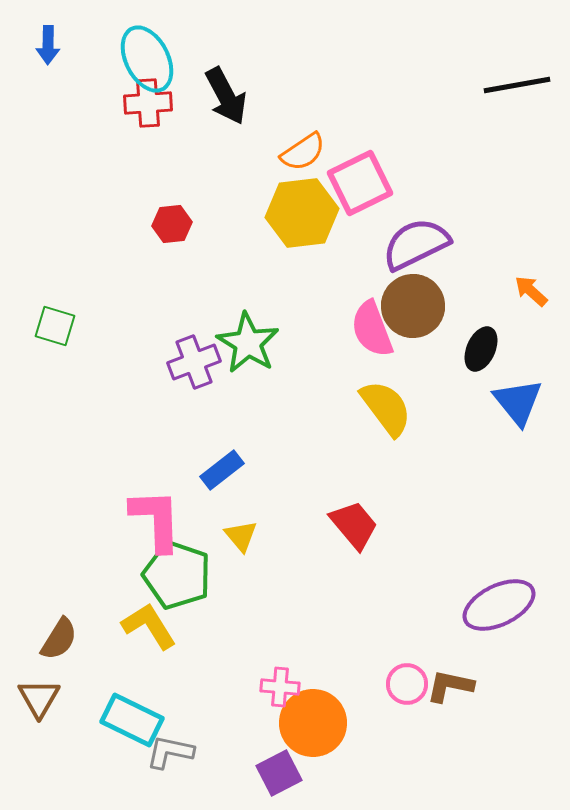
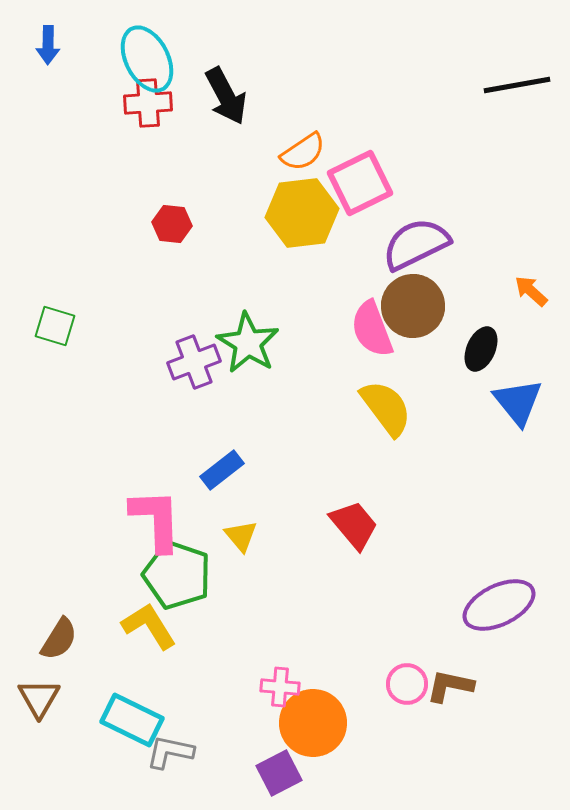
red hexagon: rotated 12 degrees clockwise
